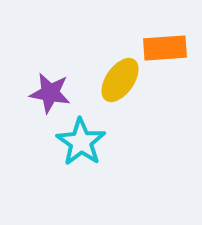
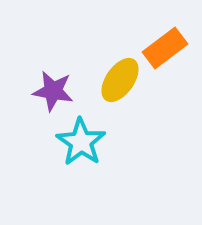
orange rectangle: rotated 33 degrees counterclockwise
purple star: moved 3 px right, 2 px up
